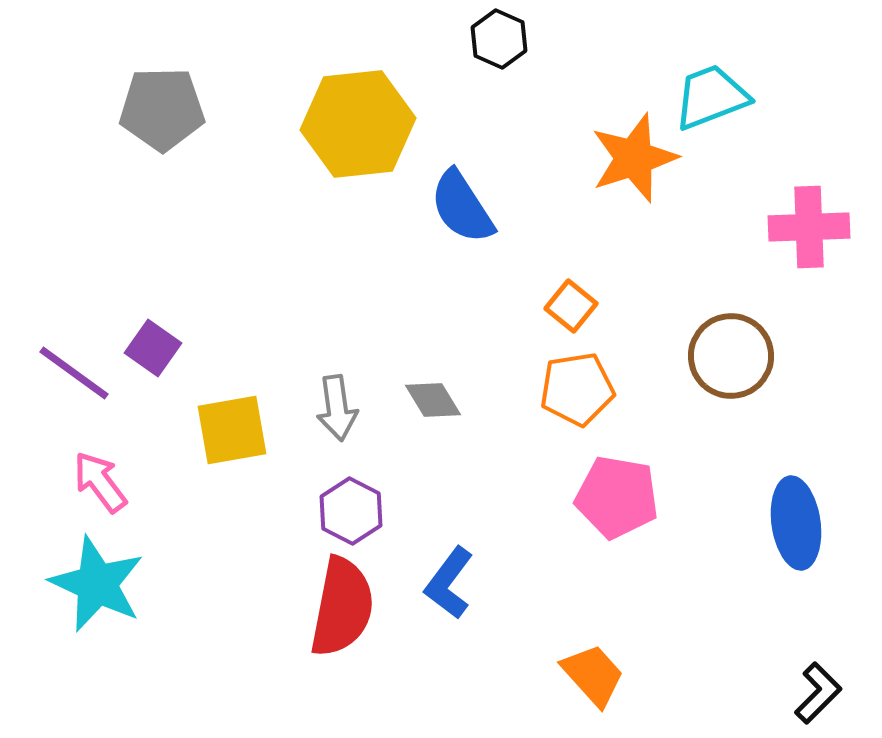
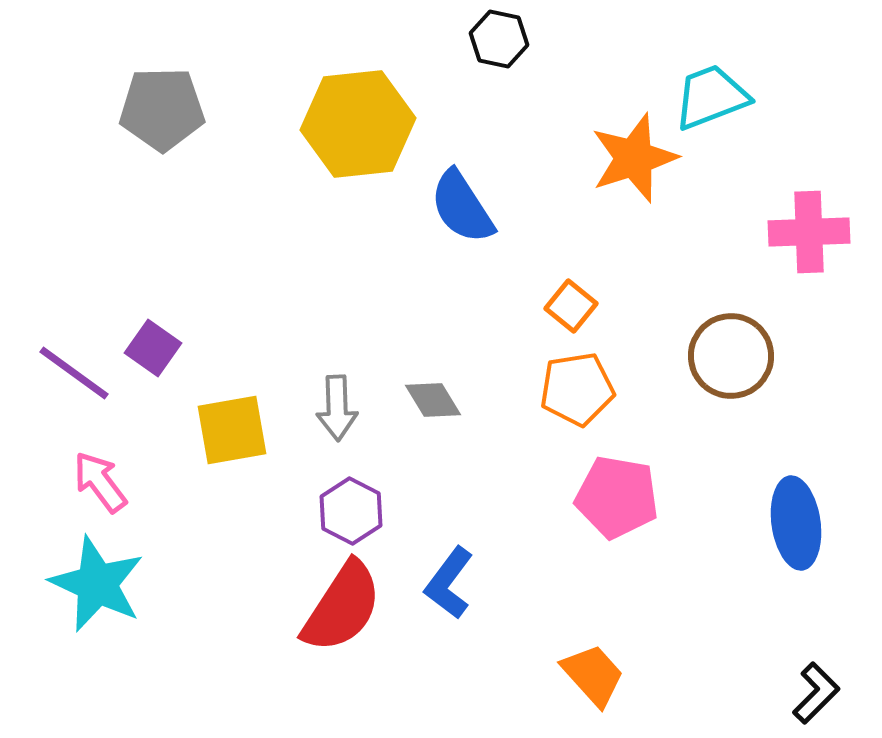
black hexagon: rotated 12 degrees counterclockwise
pink cross: moved 5 px down
gray arrow: rotated 6 degrees clockwise
red semicircle: rotated 22 degrees clockwise
black L-shape: moved 2 px left
